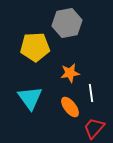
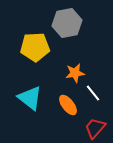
orange star: moved 5 px right
white line: moved 2 px right; rotated 30 degrees counterclockwise
cyan triangle: rotated 16 degrees counterclockwise
orange ellipse: moved 2 px left, 2 px up
red trapezoid: moved 1 px right
